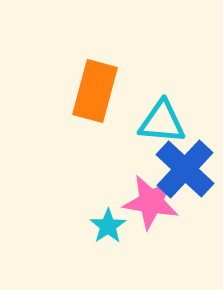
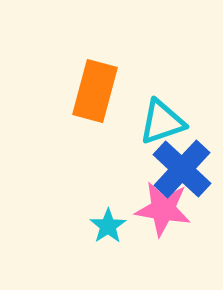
cyan triangle: rotated 24 degrees counterclockwise
blue cross: moved 3 px left
pink star: moved 12 px right, 7 px down
